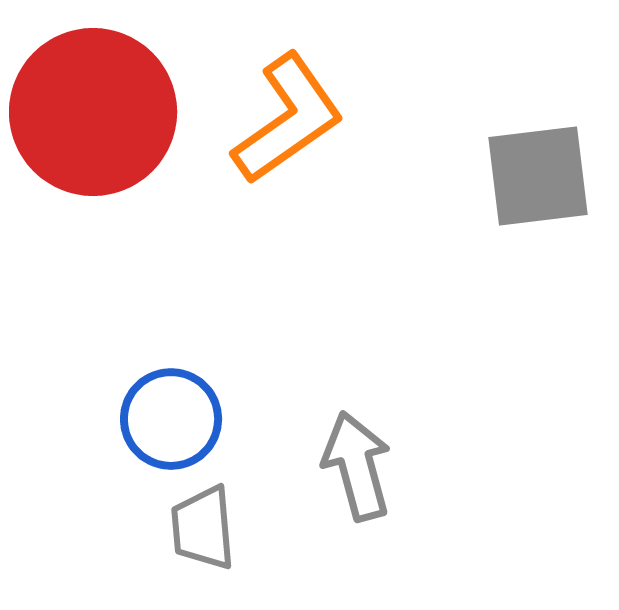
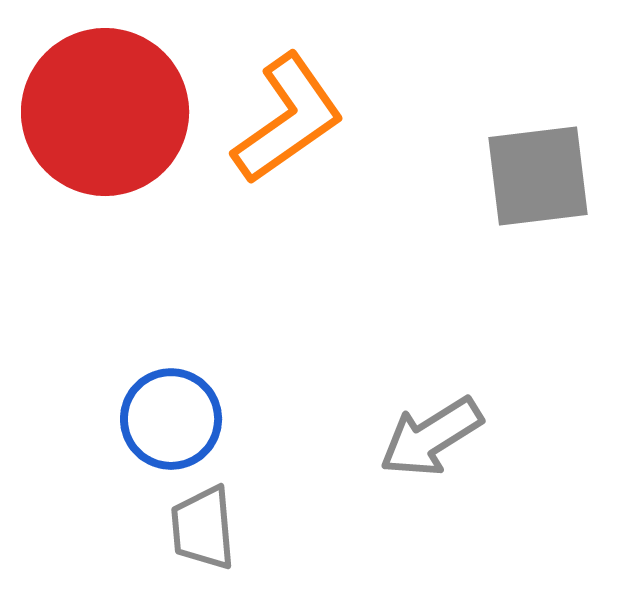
red circle: moved 12 px right
gray arrow: moved 74 px right, 29 px up; rotated 107 degrees counterclockwise
